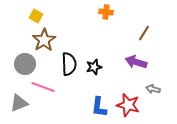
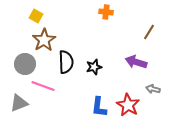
brown line: moved 5 px right, 1 px up
black semicircle: moved 3 px left, 2 px up
pink line: moved 1 px up
red star: rotated 15 degrees clockwise
